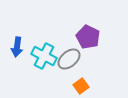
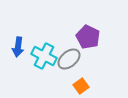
blue arrow: moved 1 px right
